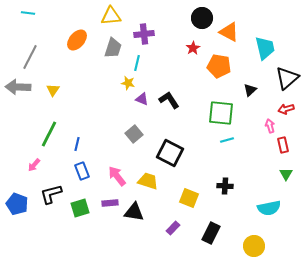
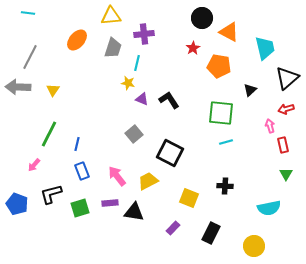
cyan line at (227, 140): moved 1 px left, 2 px down
yellow trapezoid at (148, 181): rotated 45 degrees counterclockwise
